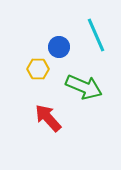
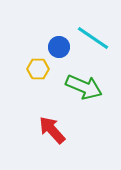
cyan line: moved 3 px left, 3 px down; rotated 32 degrees counterclockwise
red arrow: moved 4 px right, 12 px down
